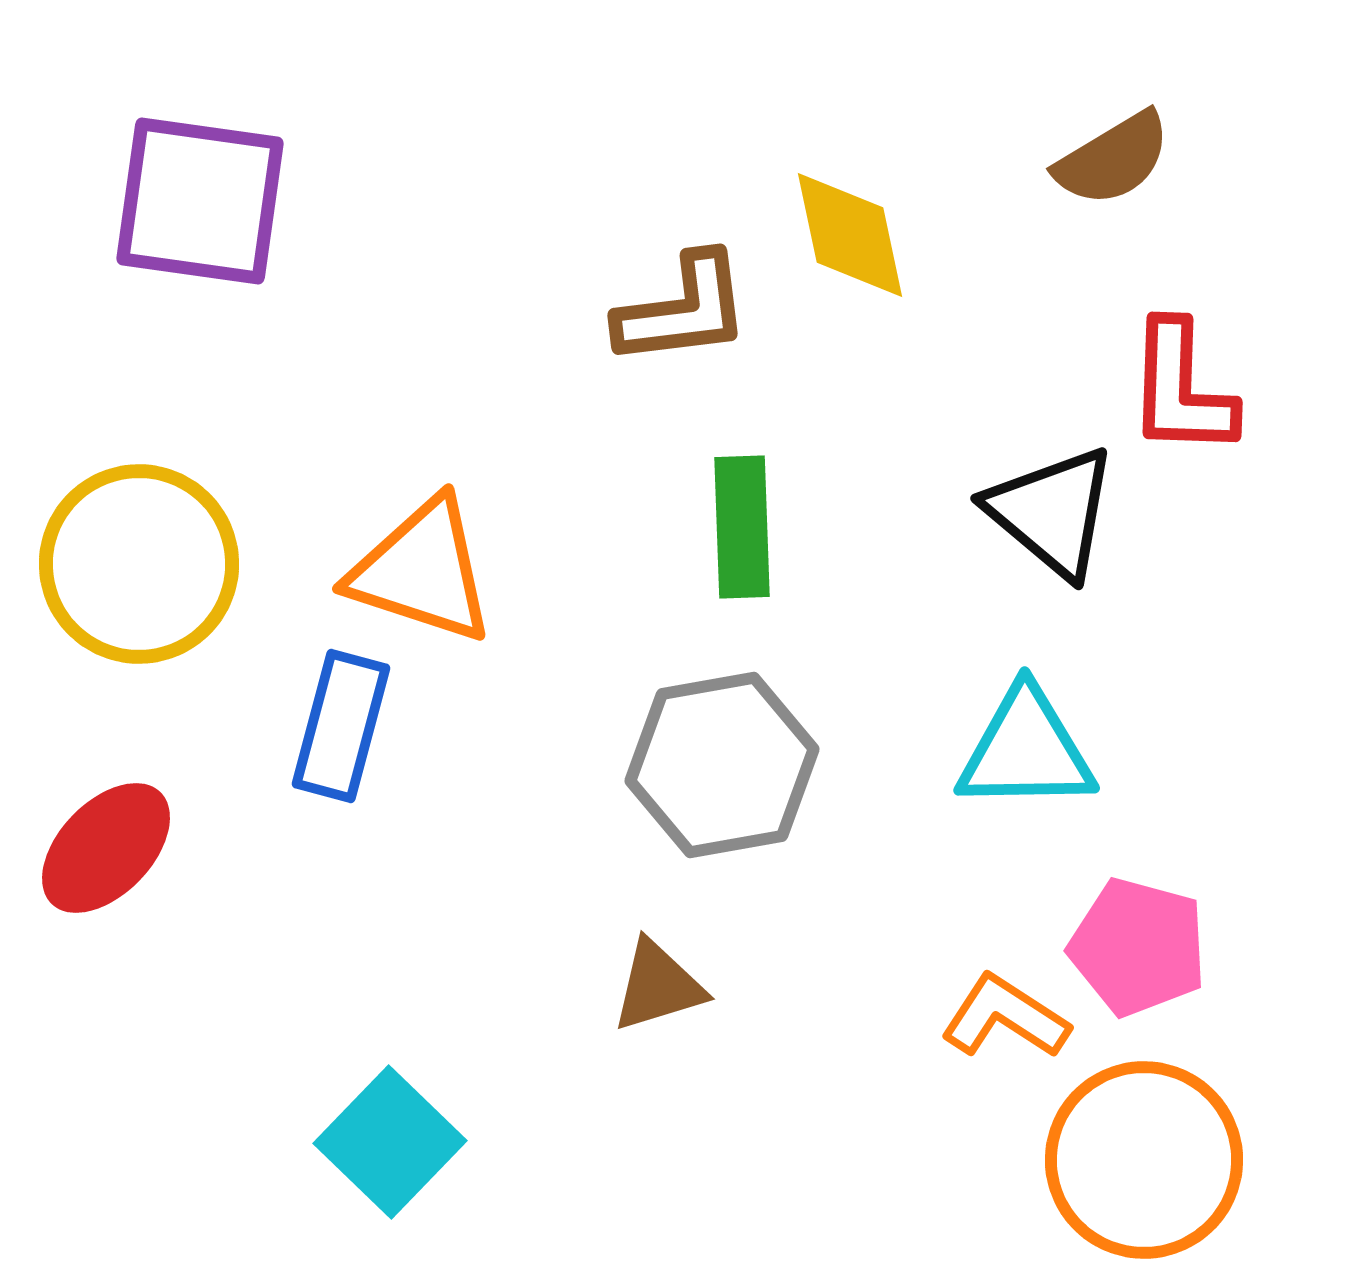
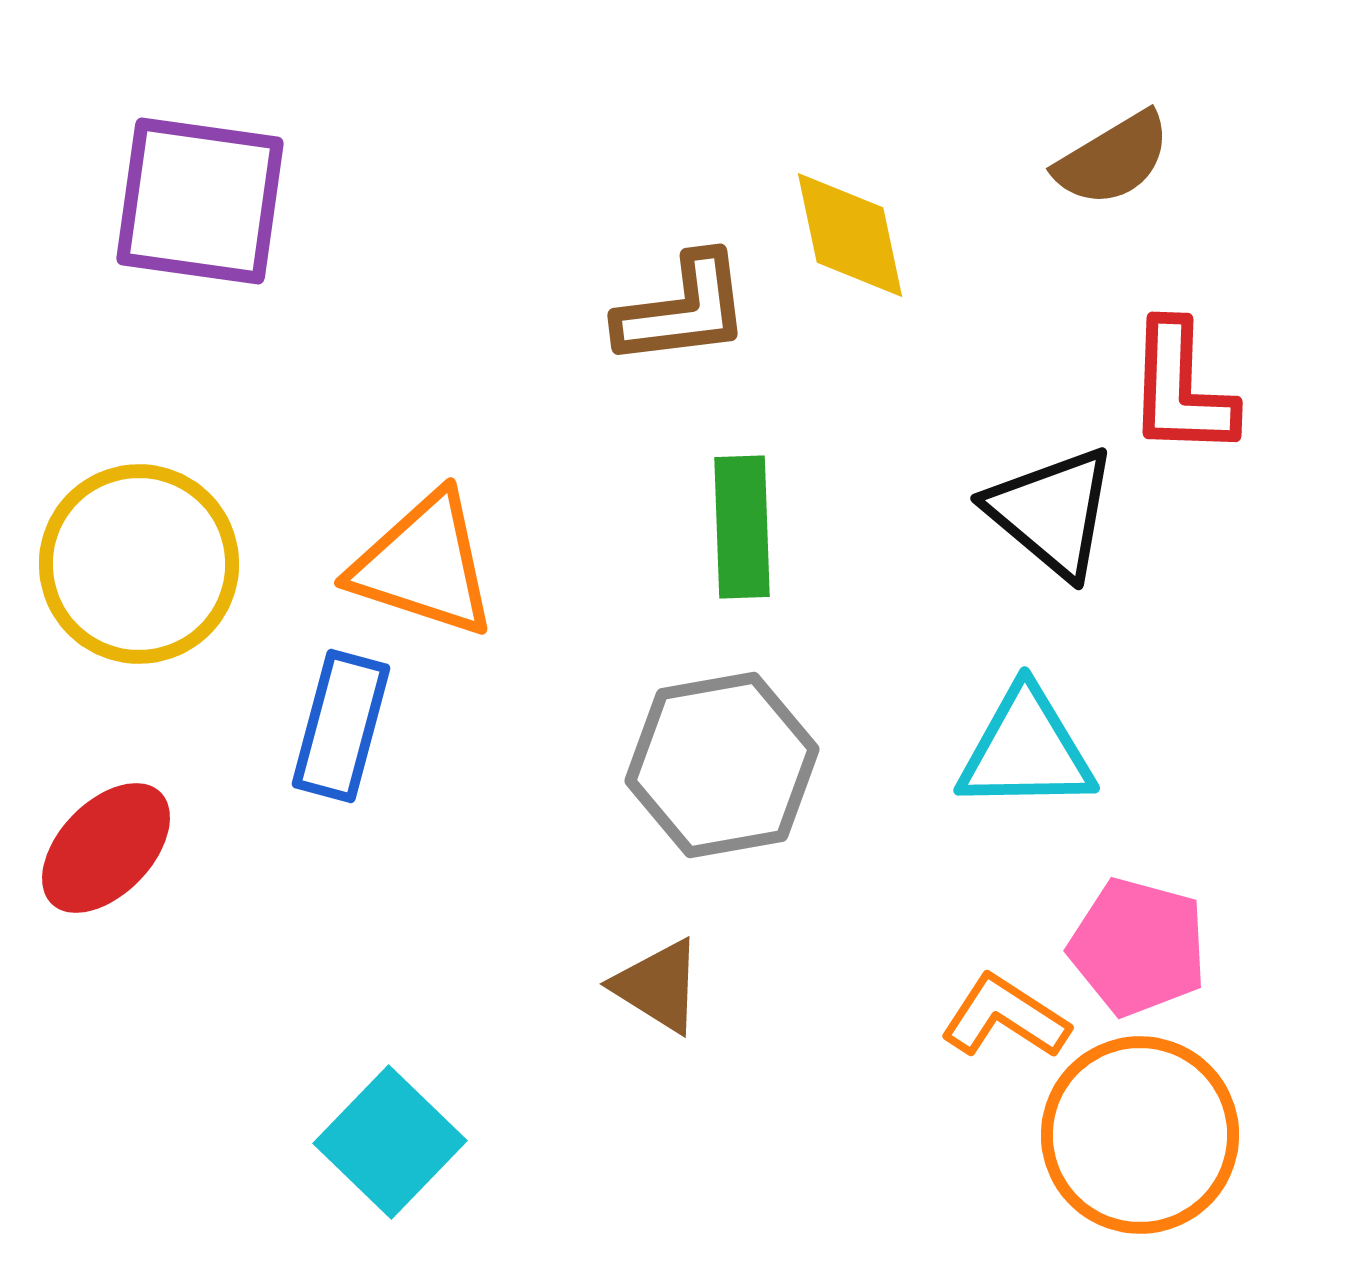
orange triangle: moved 2 px right, 6 px up
brown triangle: rotated 49 degrees clockwise
orange circle: moved 4 px left, 25 px up
